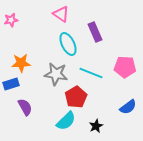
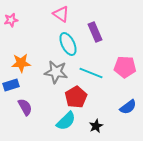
gray star: moved 2 px up
blue rectangle: moved 1 px down
